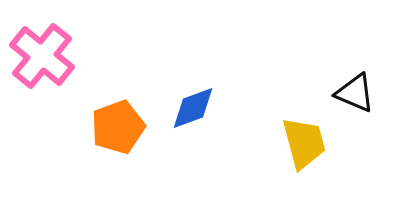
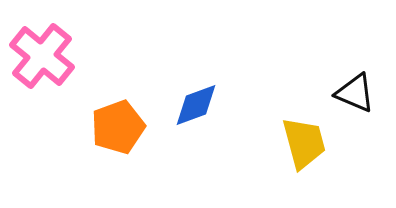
blue diamond: moved 3 px right, 3 px up
